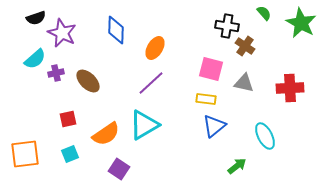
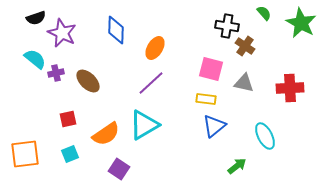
cyan semicircle: rotated 100 degrees counterclockwise
